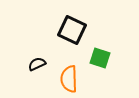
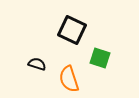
black semicircle: rotated 42 degrees clockwise
orange semicircle: rotated 16 degrees counterclockwise
